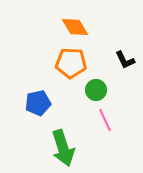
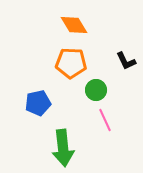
orange diamond: moved 1 px left, 2 px up
black L-shape: moved 1 px right, 1 px down
green arrow: rotated 12 degrees clockwise
